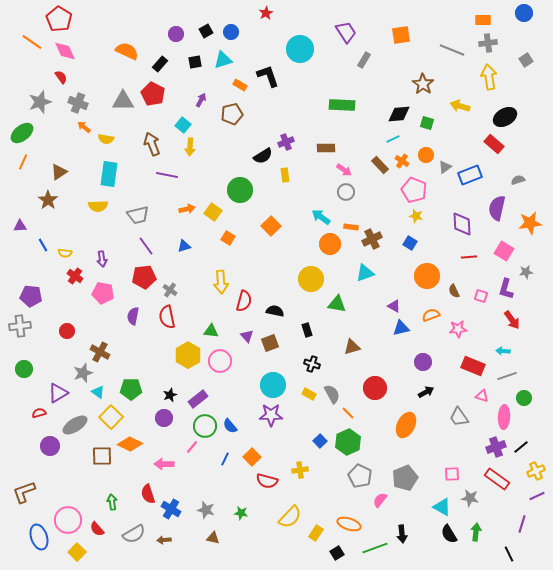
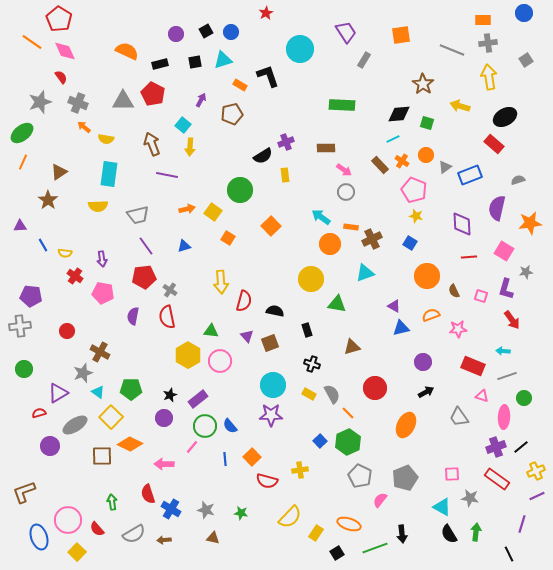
black rectangle at (160, 64): rotated 35 degrees clockwise
blue line at (225, 459): rotated 32 degrees counterclockwise
